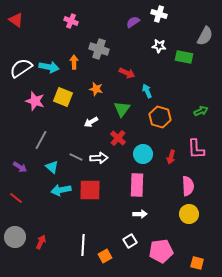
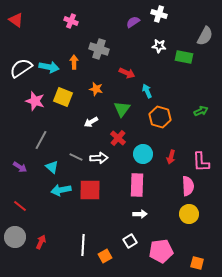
pink L-shape at (196, 149): moved 5 px right, 13 px down
red line at (16, 198): moved 4 px right, 8 px down
